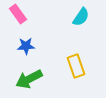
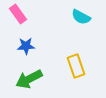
cyan semicircle: rotated 84 degrees clockwise
